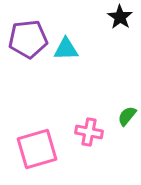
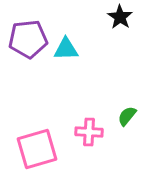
pink cross: rotated 8 degrees counterclockwise
